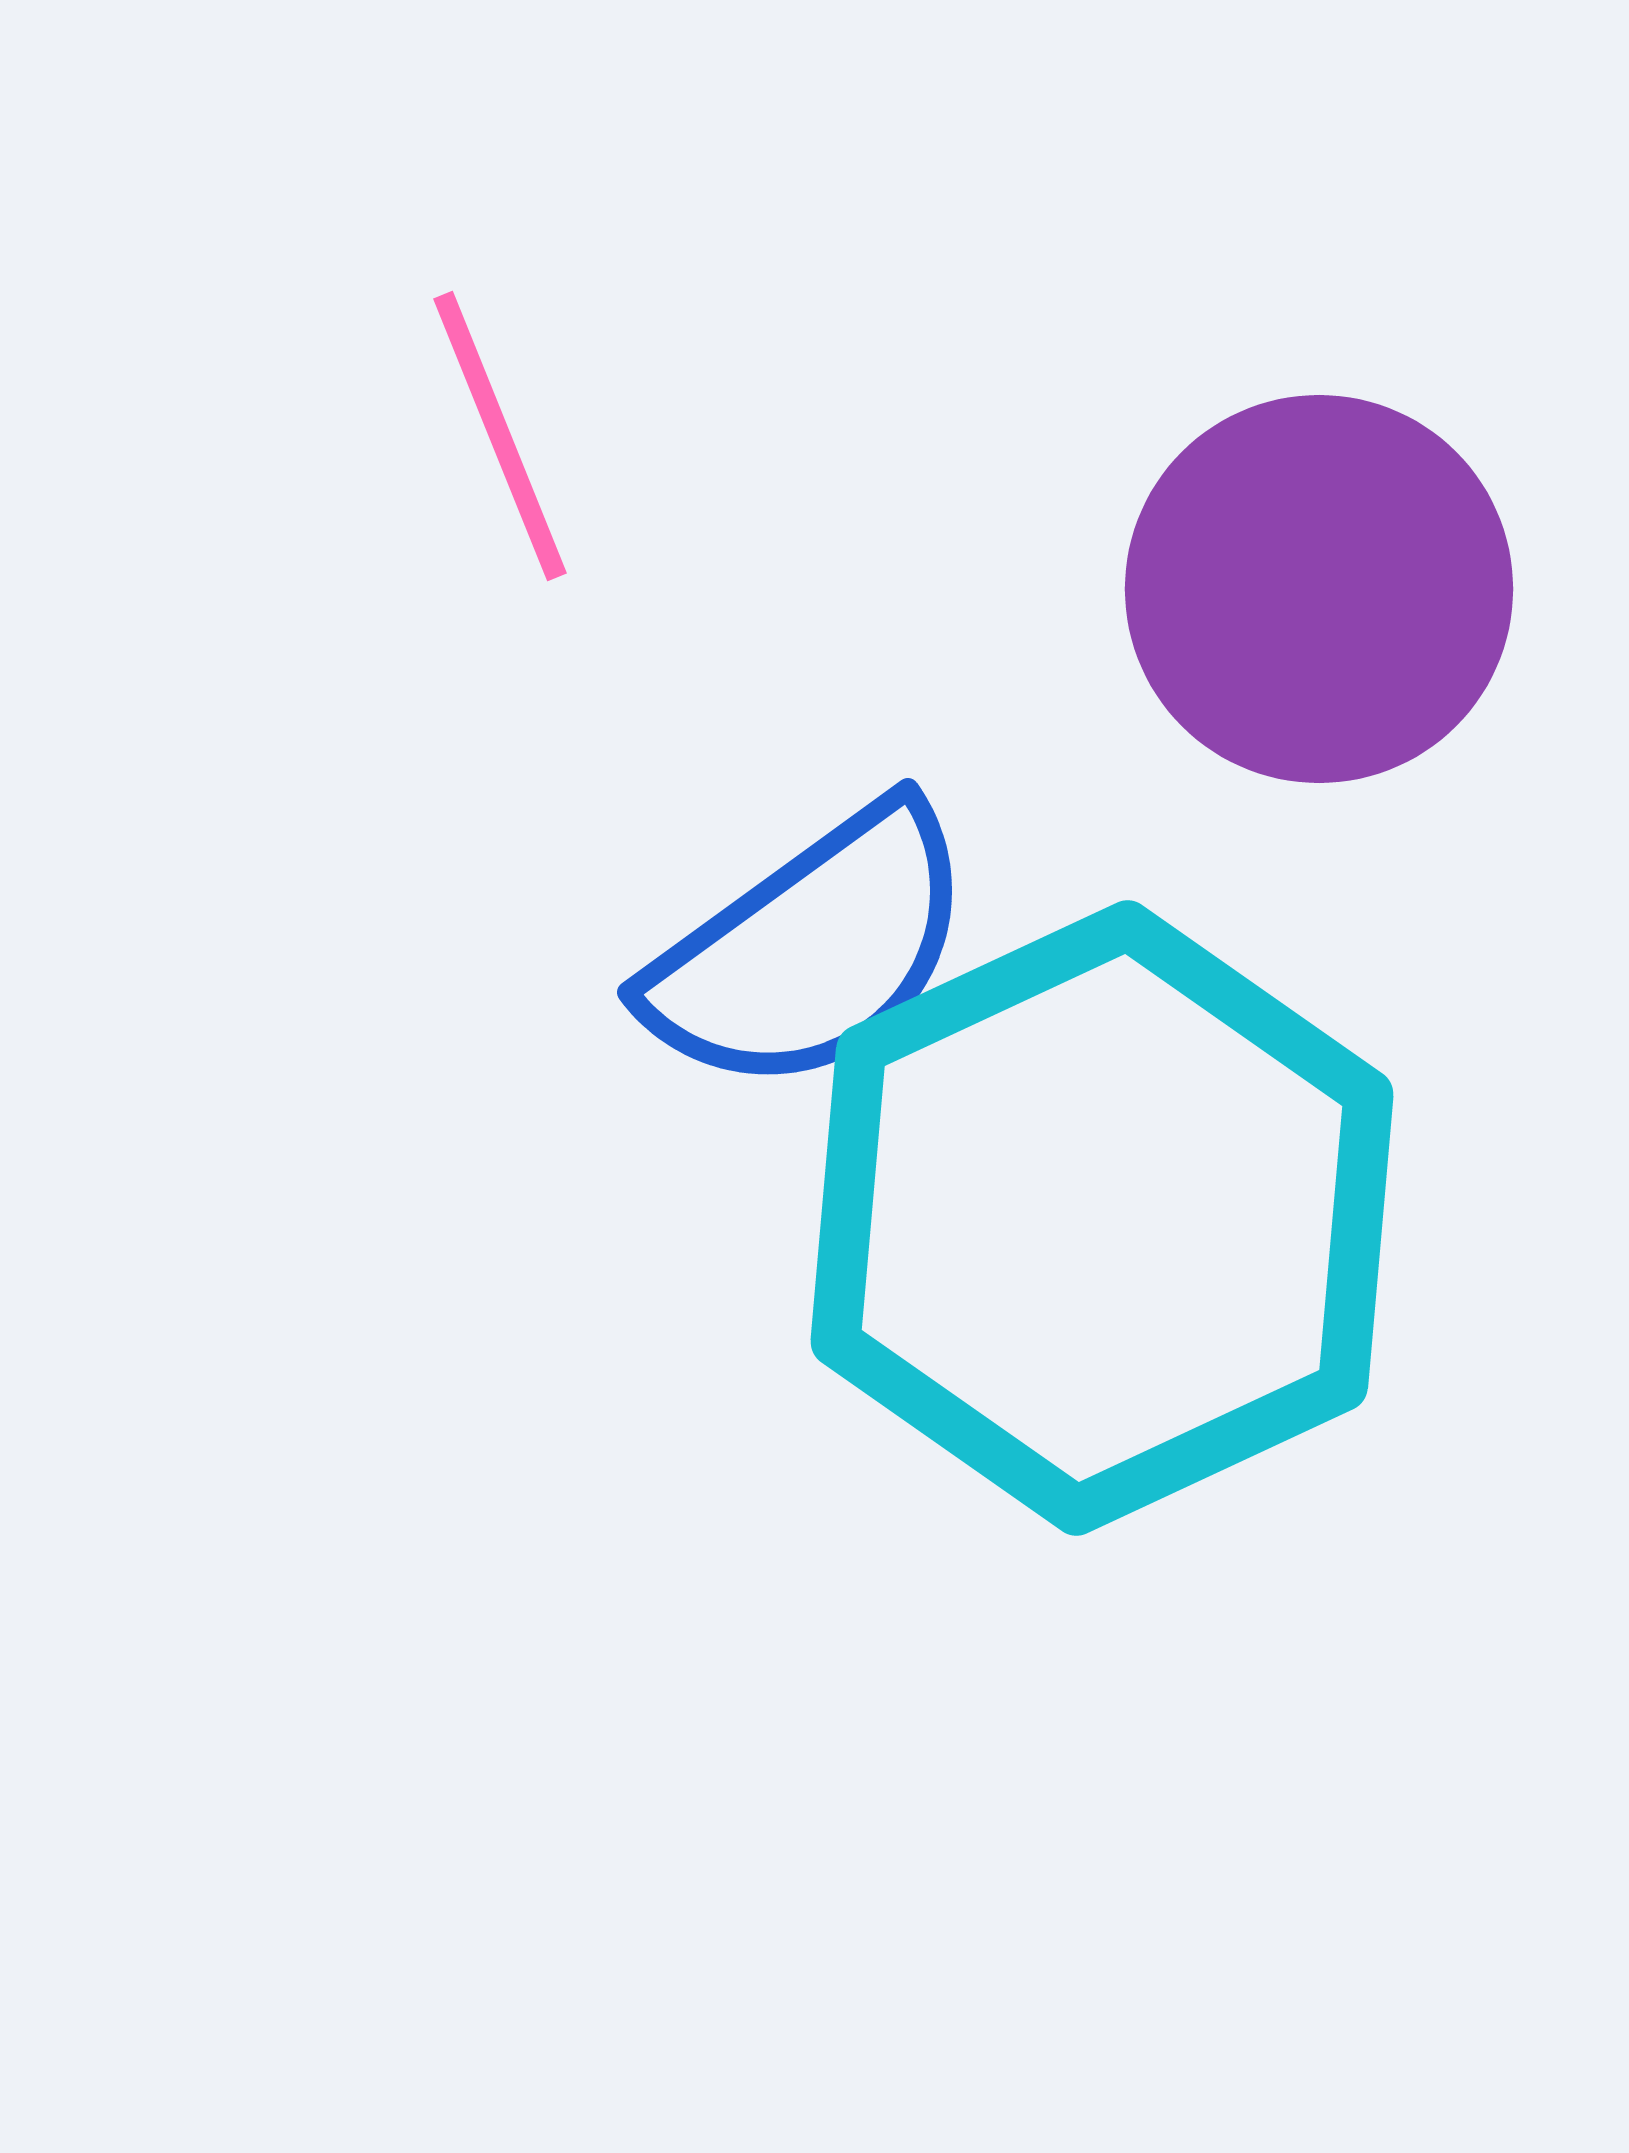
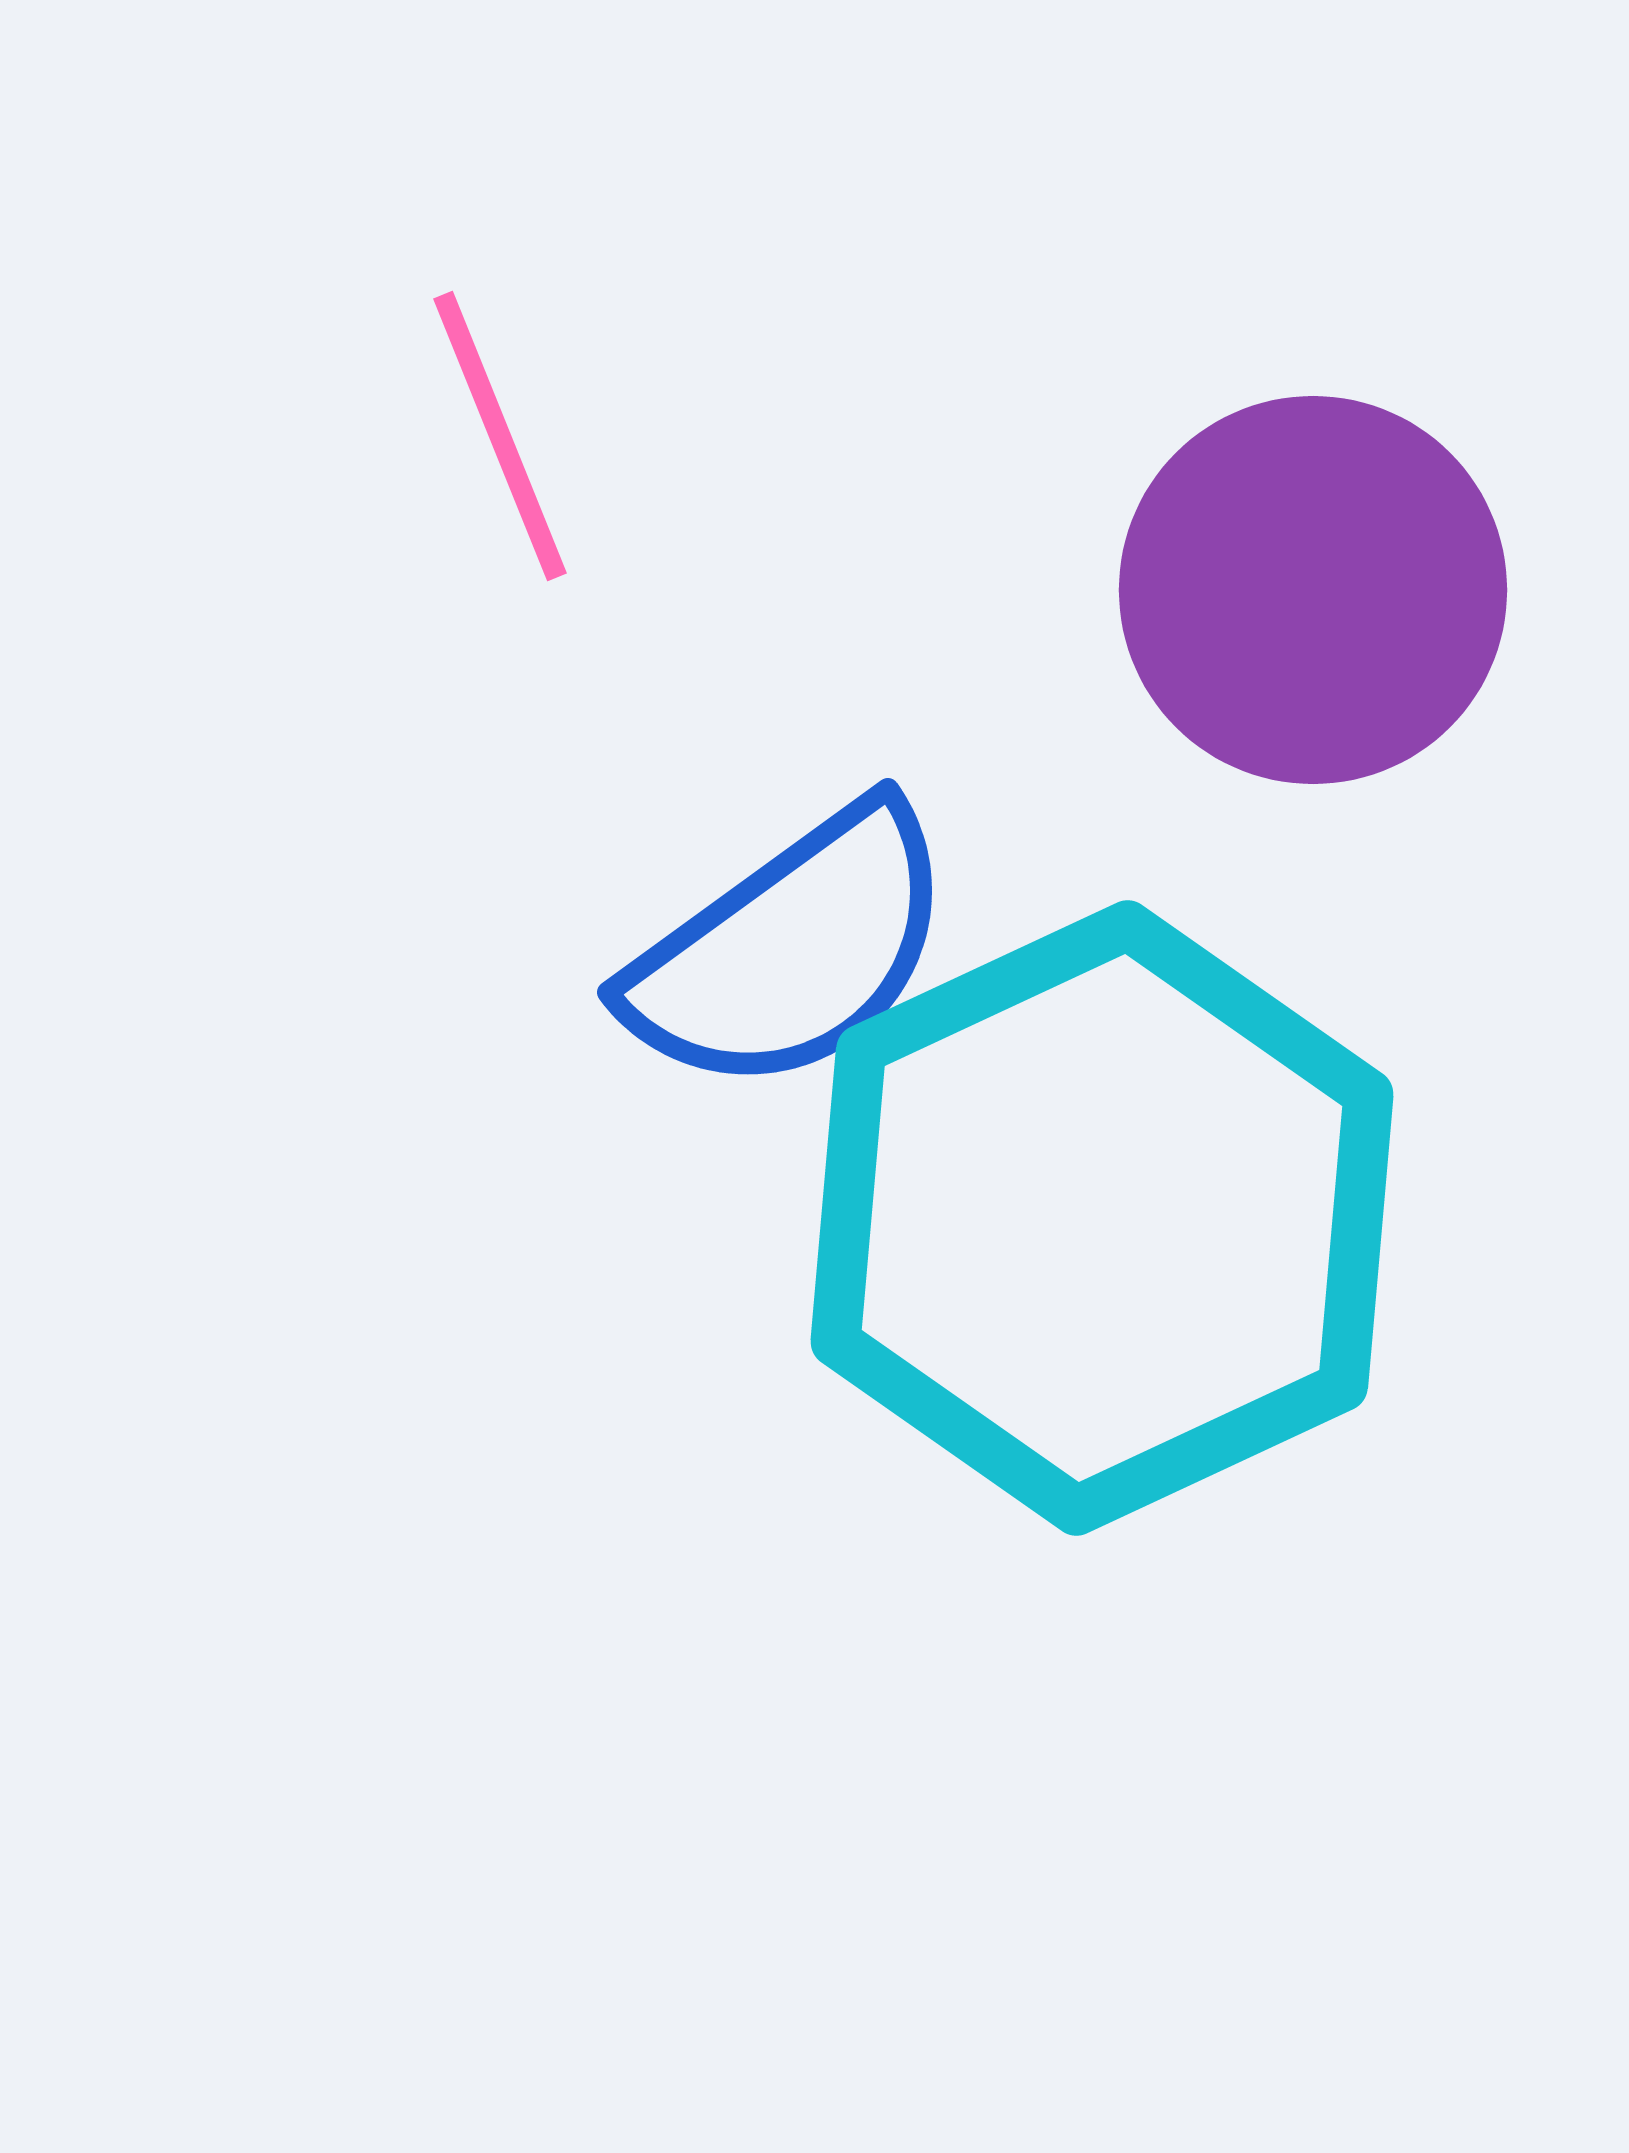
purple circle: moved 6 px left, 1 px down
blue semicircle: moved 20 px left
